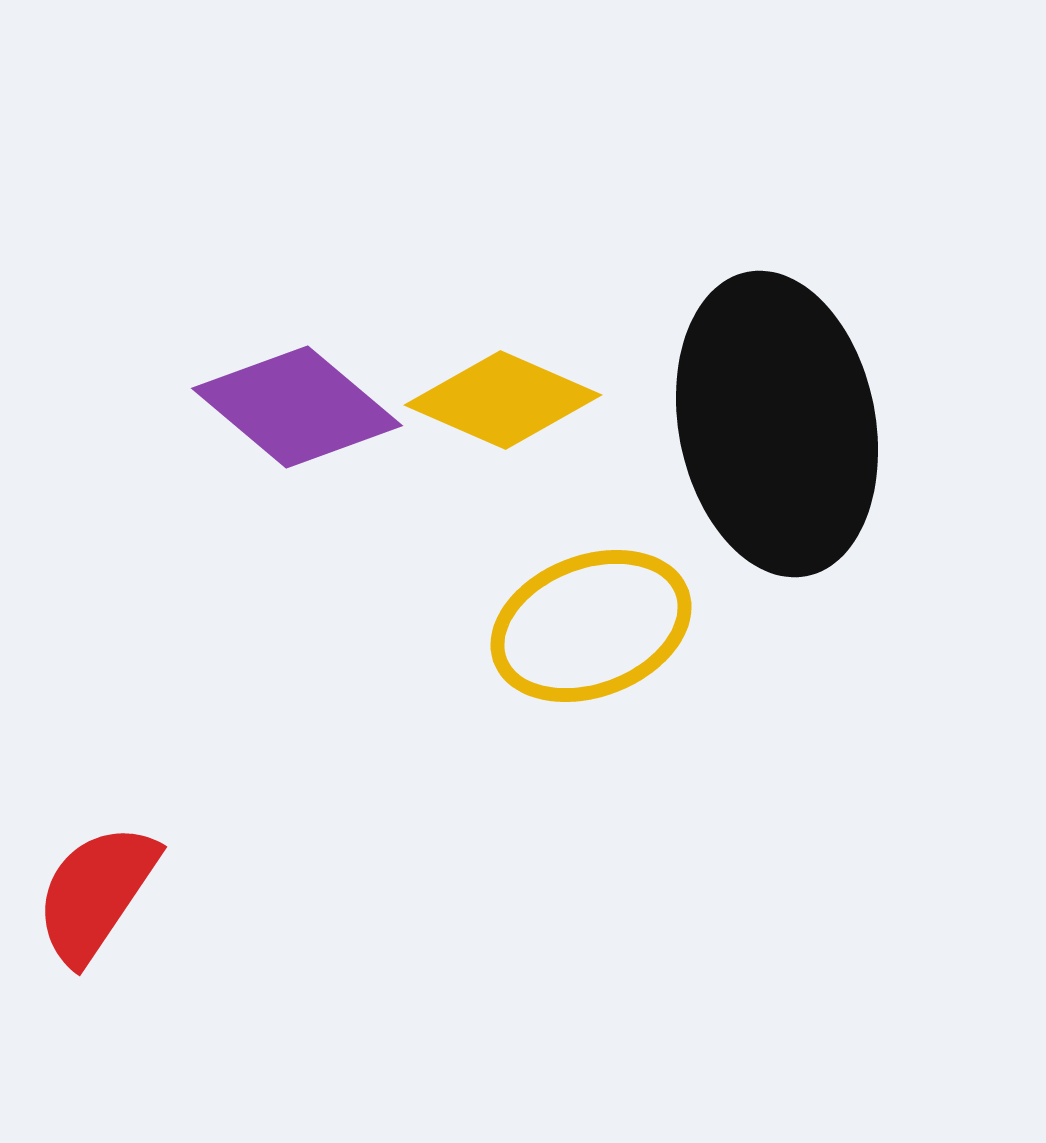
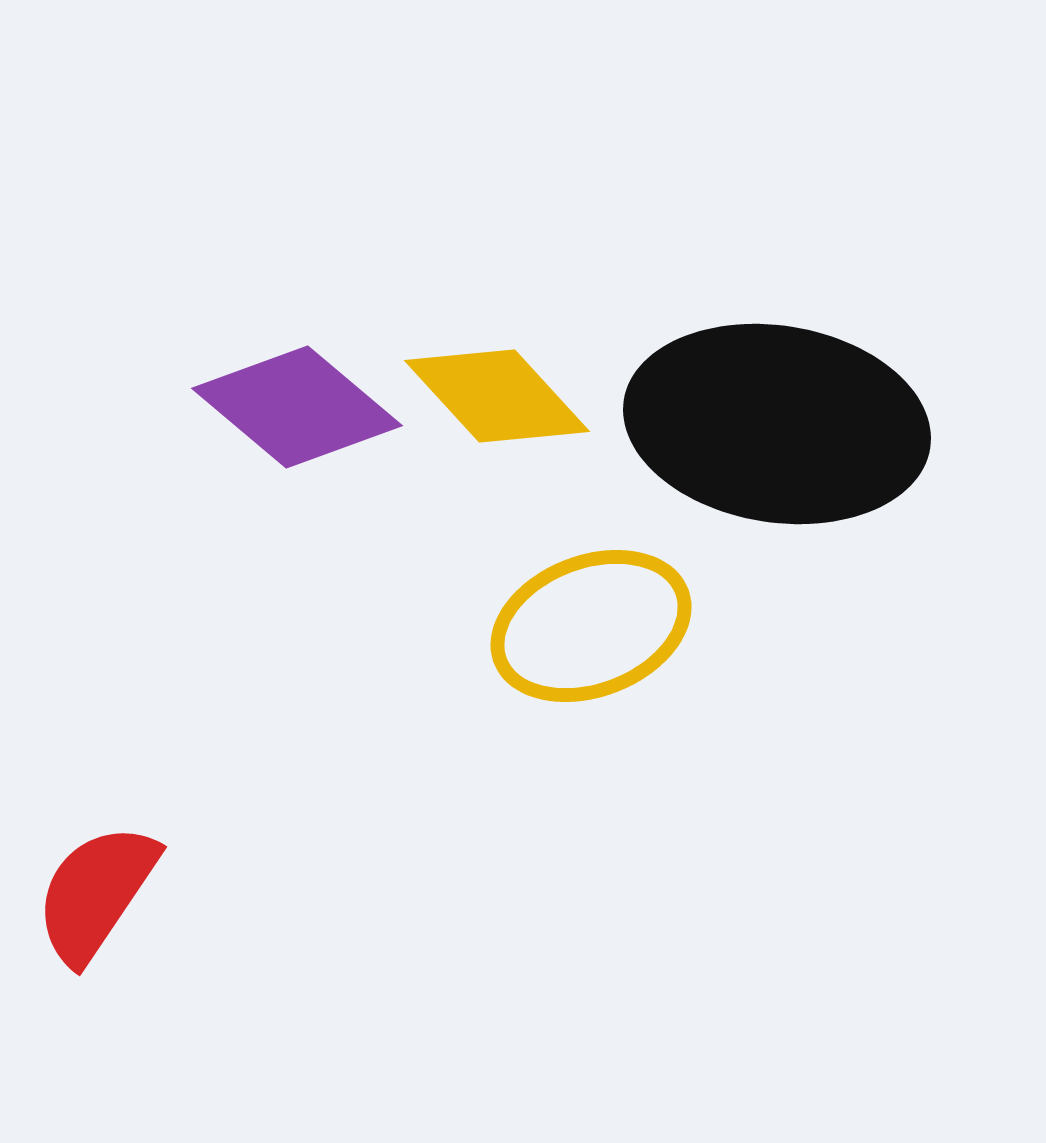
yellow diamond: moved 6 px left, 4 px up; rotated 24 degrees clockwise
black ellipse: rotated 70 degrees counterclockwise
